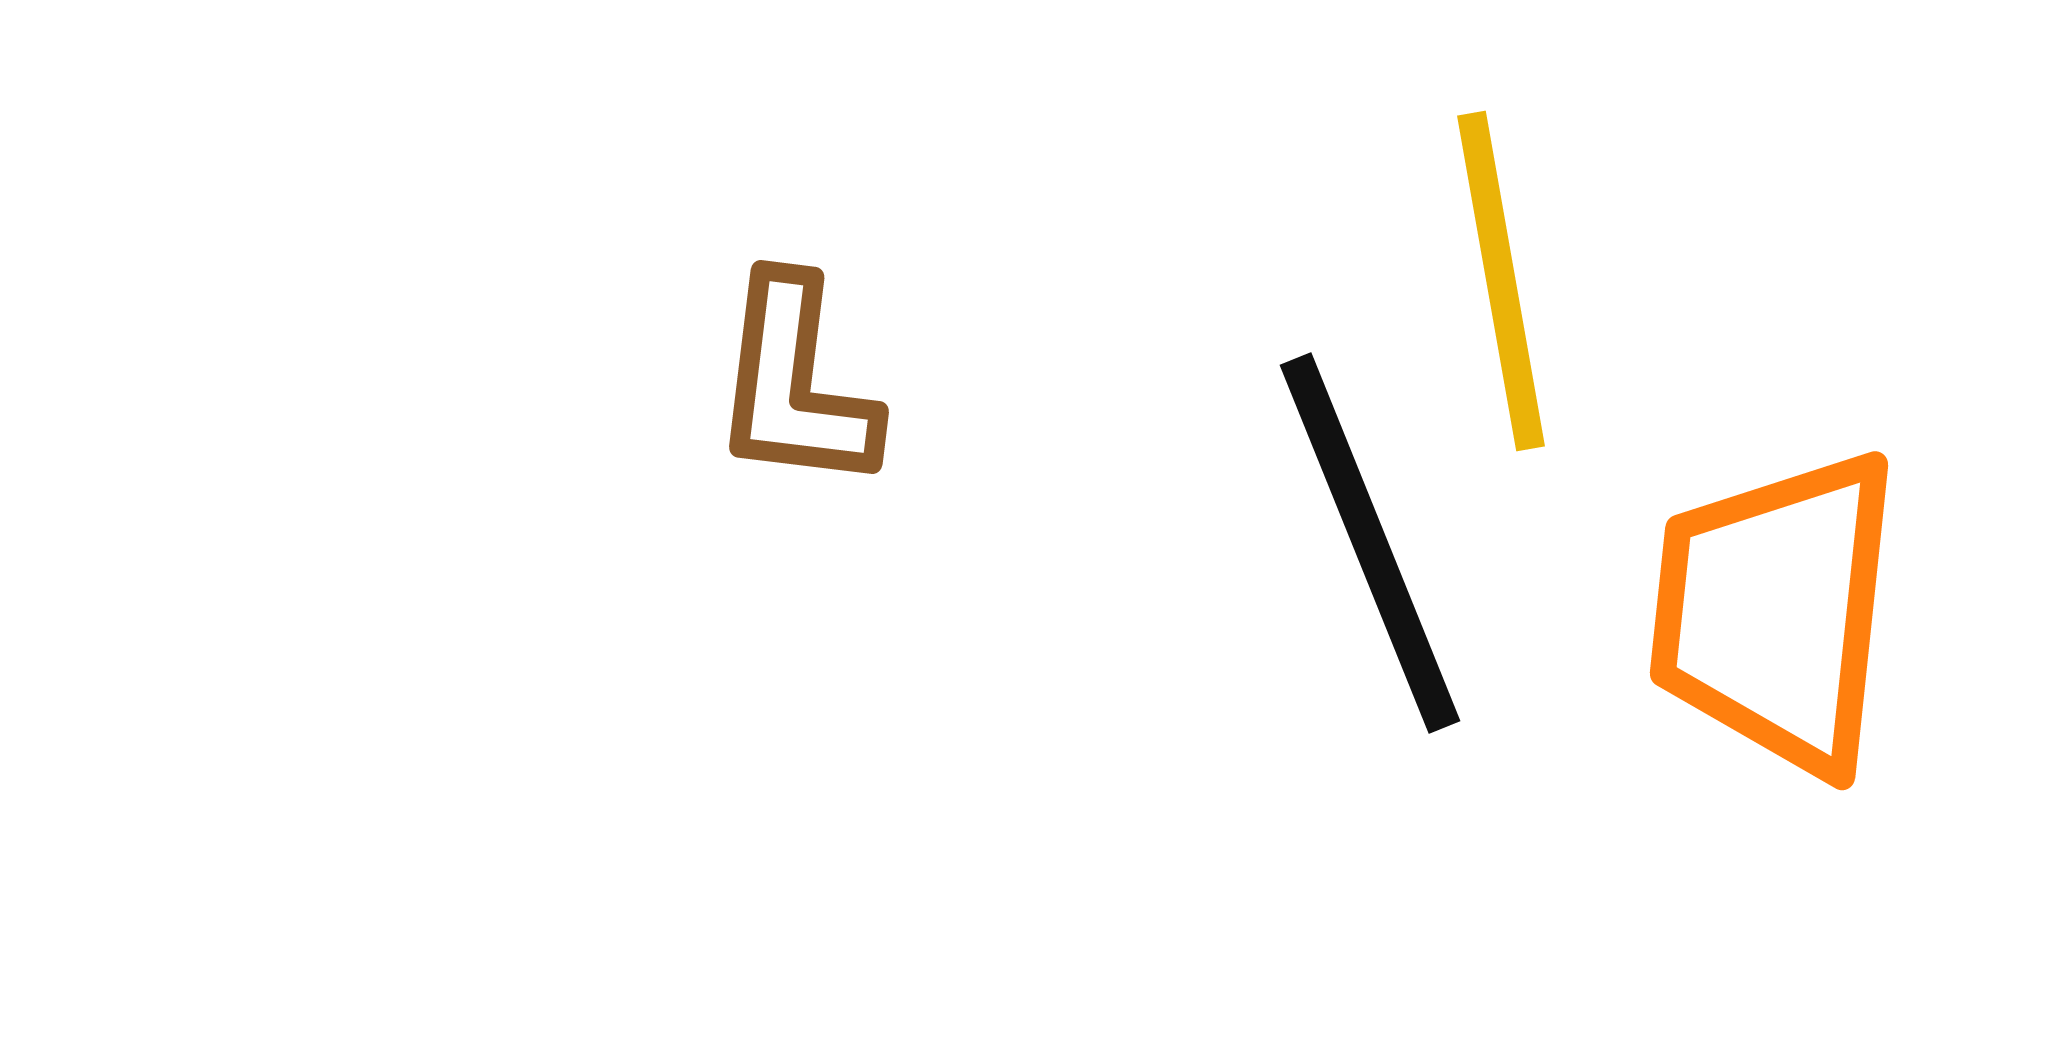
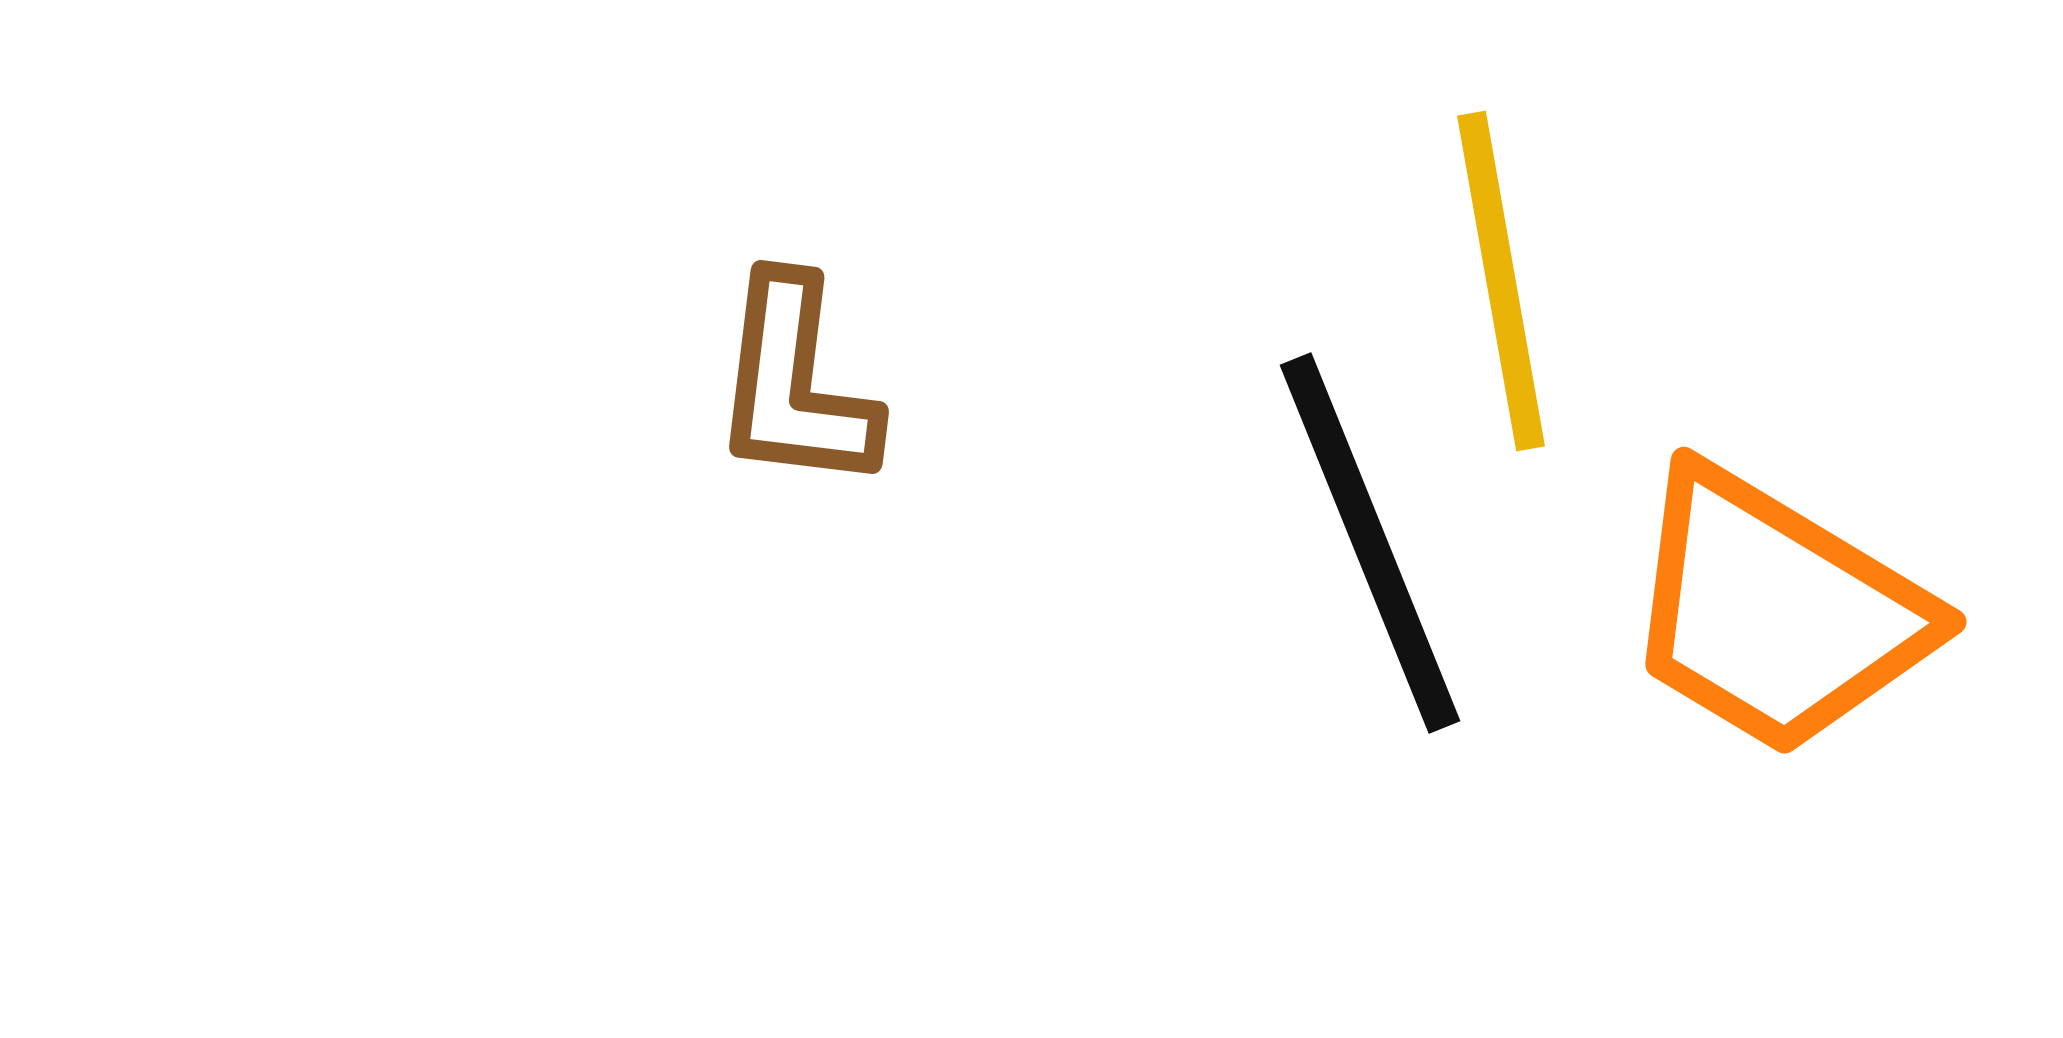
orange trapezoid: rotated 65 degrees counterclockwise
